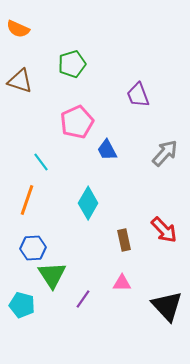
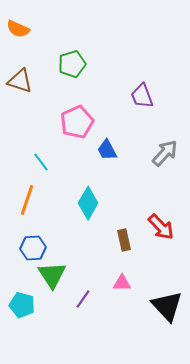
purple trapezoid: moved 4 px right, 1 px down
red arrow: moved 3 px left, 3 px up
